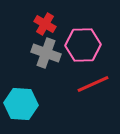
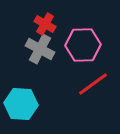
gray cross: moved 6 px left, 4 px up; rotated 8 degrees clockwise
red line: rotated 12 degrees counterclockwise
